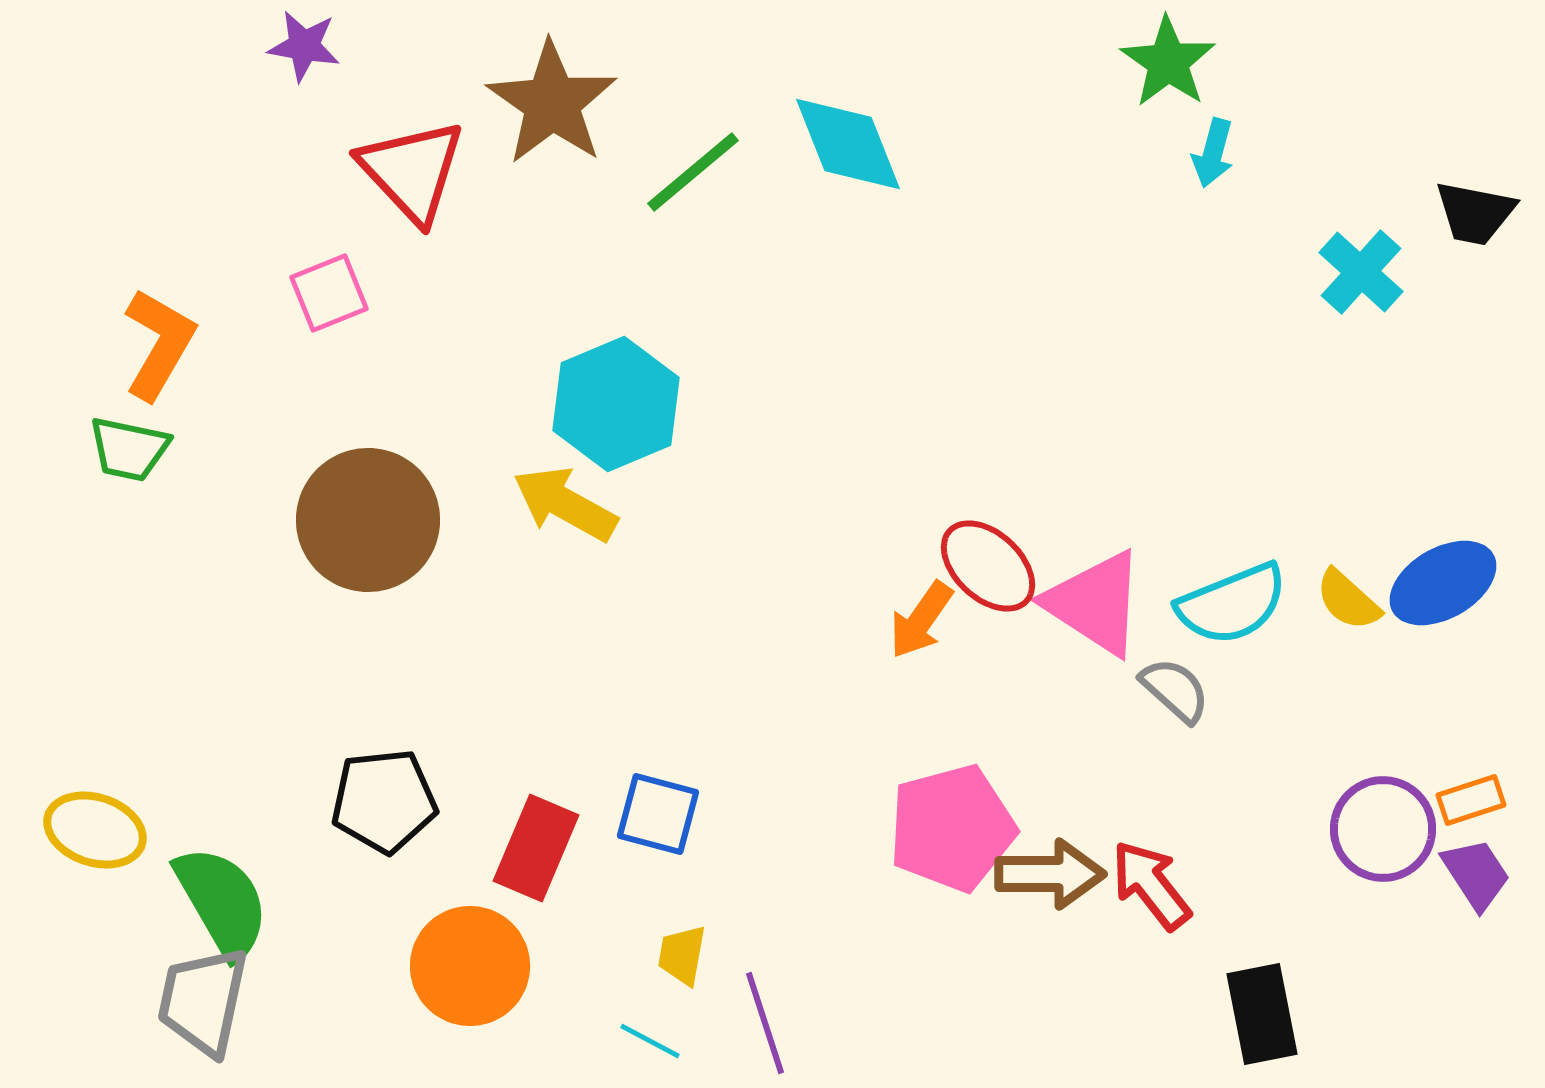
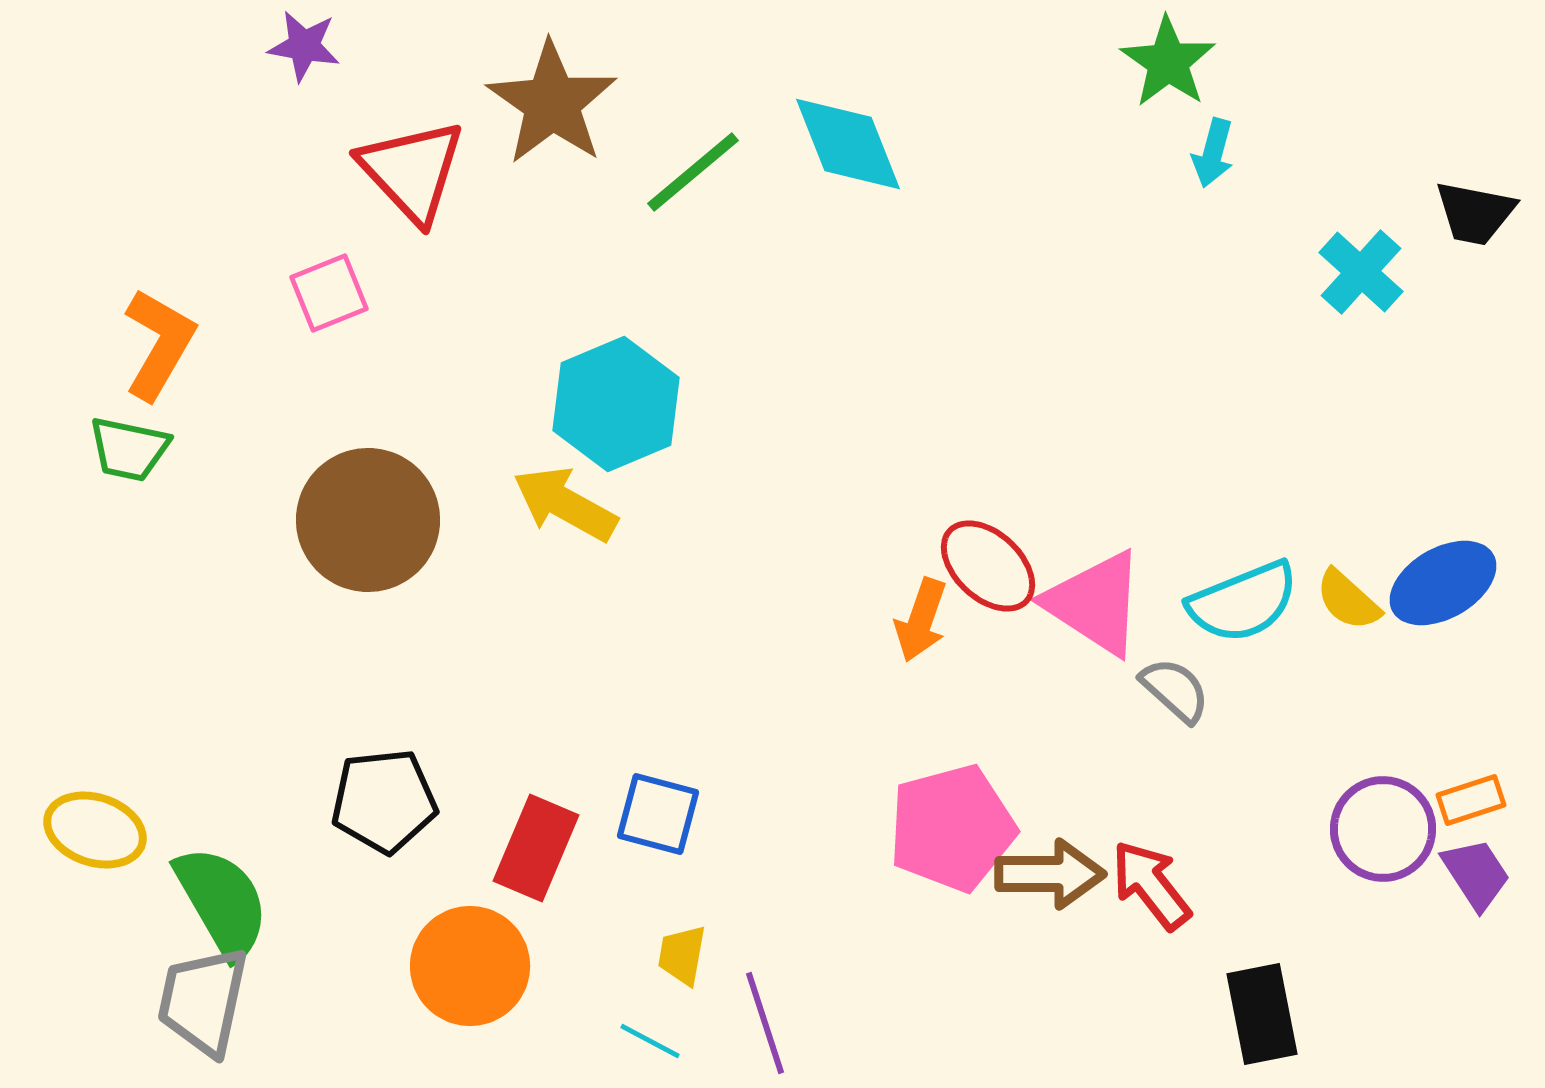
cyan semicircle: moved 11 px right, 2 px up
orange arrow: rotated 16 degrees counterclockwise
